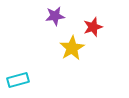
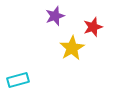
purple star: rotated 12 degrees counterclockwise
